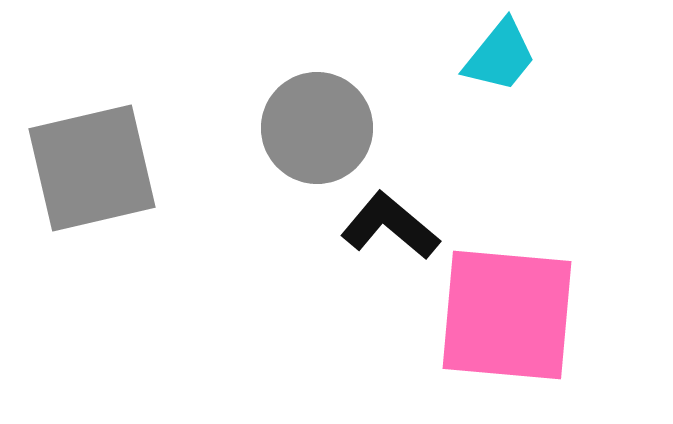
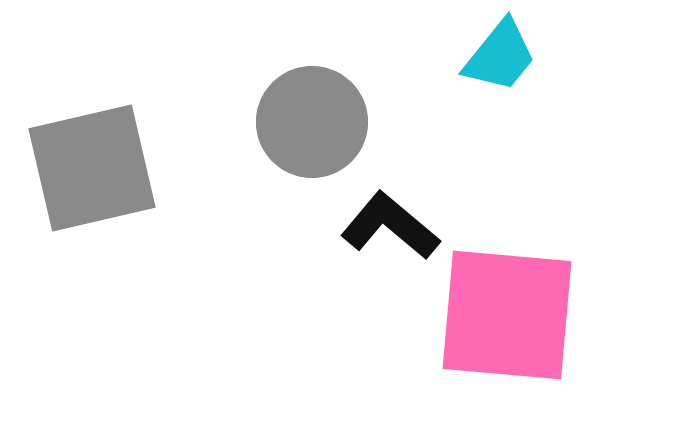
gray circle: moved 5 px left, 6 px up
